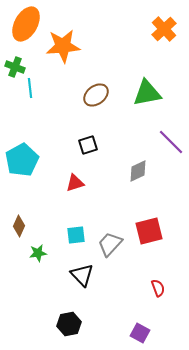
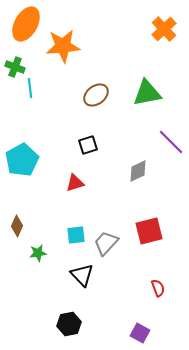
brown diamond: moved 2 px left
gray trapezoid: moved 4 px left, 1 px up
